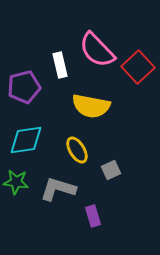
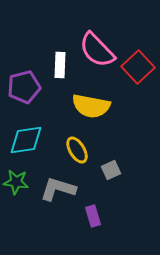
white rectangle: rotated 15 degrees clockwise
